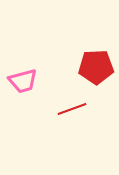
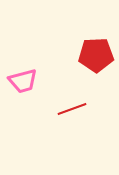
red pentagon: moved 12 px up
